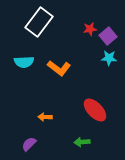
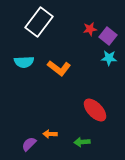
purple square: rotated 12 degrees counterclockwise
orange arrow: moved 5 px right, 17 px down
